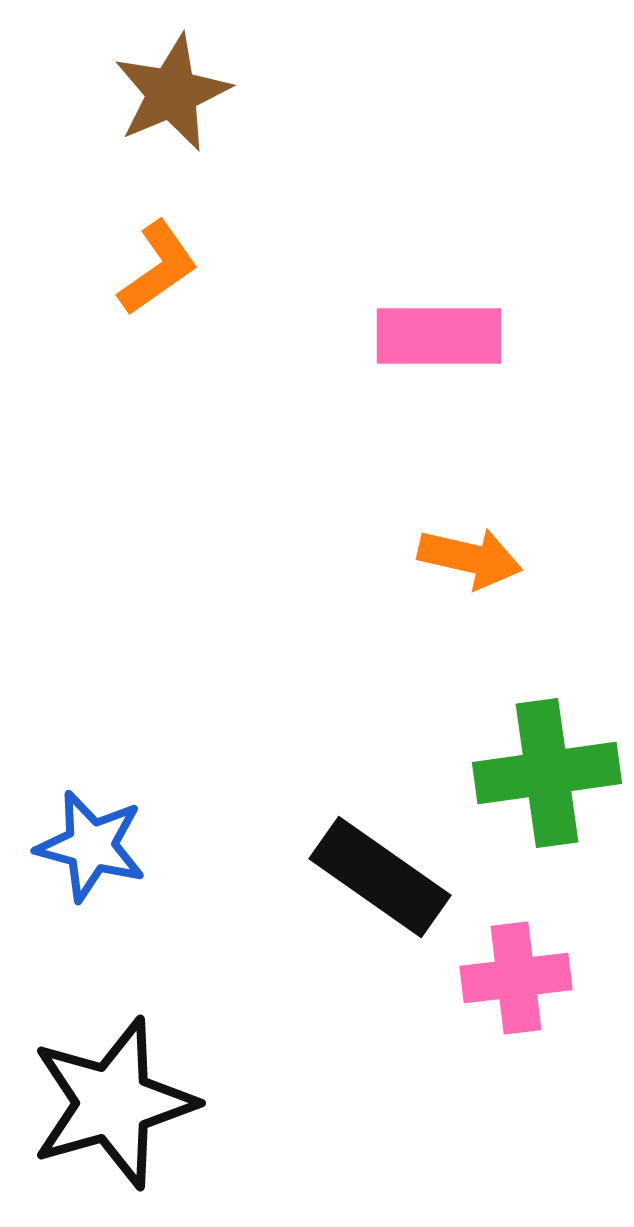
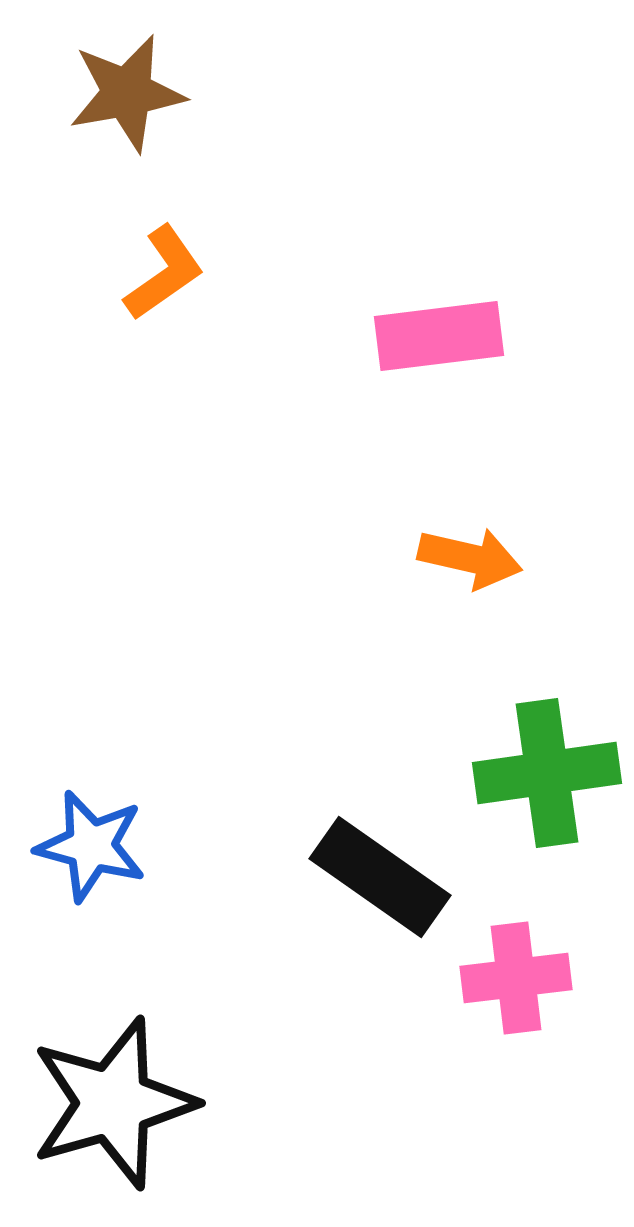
brown star: moved 45 px left; rotated 13 degrees clockwise
orange L-shape: moved 6 px right, 5 px down
pink rectangle: rotated 7 degrees counterclockwise
